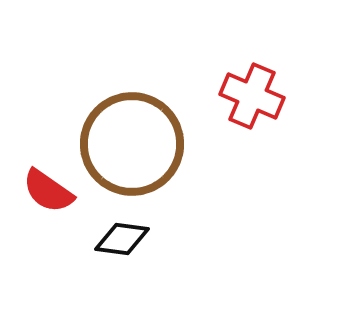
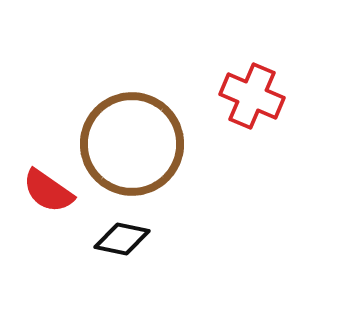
black diamond: rotated 4 degrees clockwise
